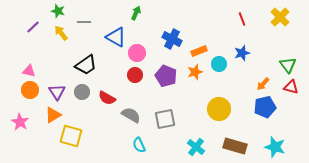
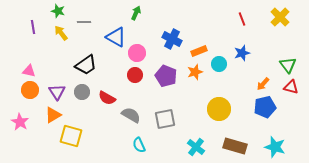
purple line: rotated 56 degrees counterclockwise
